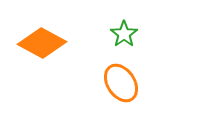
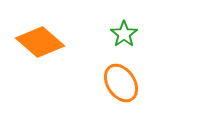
orange diamond: moved 2 px left, 1 px up; rotated 12 degrees clockwise
